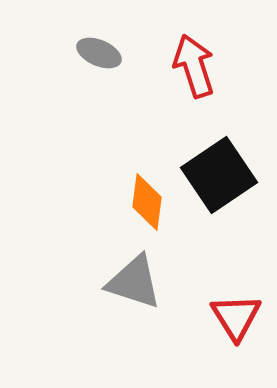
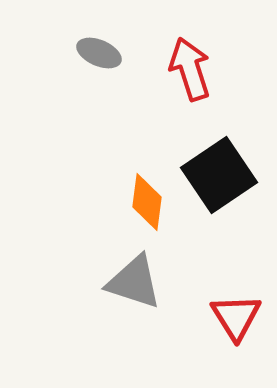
red arrow: moved 4 px left, 3 px down
